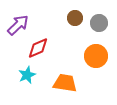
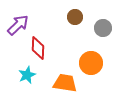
brown circle: moved 1 px up
gray circle: moved 4 px right, 5 px down
red diamond: rotated 65 degrees counterclockwise
orange circle: moved 5 px left, 7 px down
